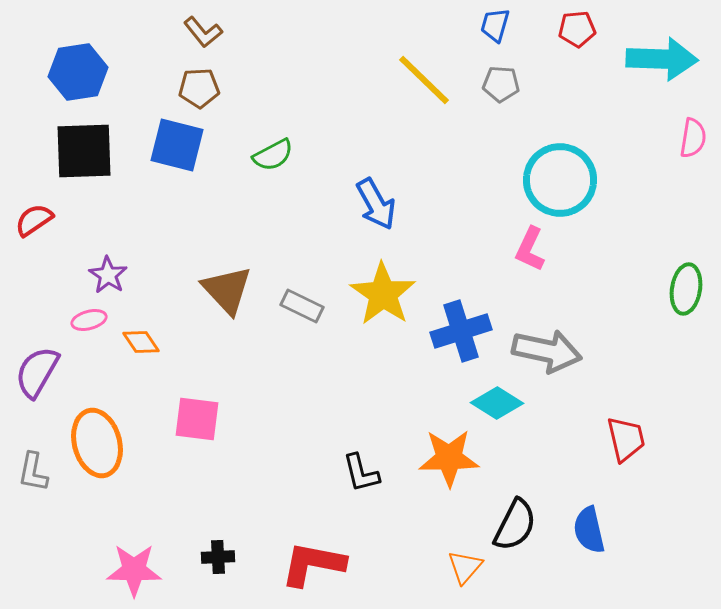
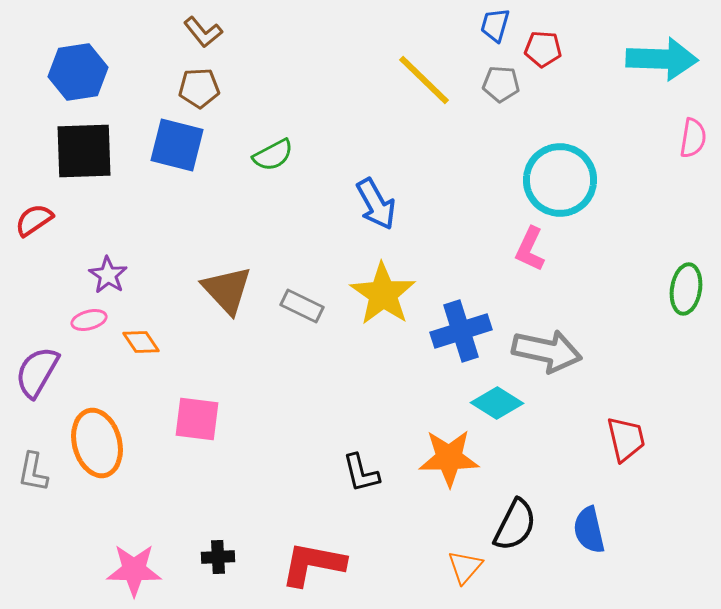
red pentagon: moved 34 px left, 20 px down; rotated 9 degrees clockwise
